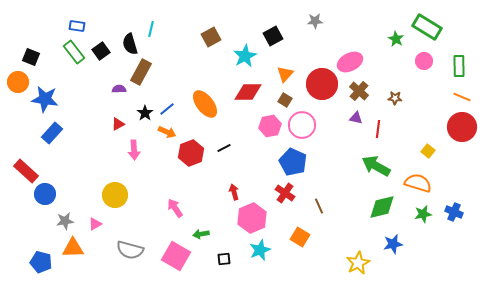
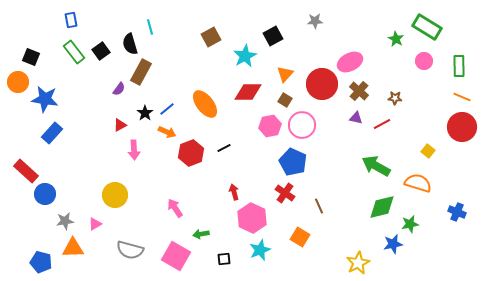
blue rectangle at (77, 26): moved 6 px left, 6 px up; rotated 70 degrees clockwise
cyan line at (151, 29): moved 1 px left, 2 px up; rotated 28 degrees counterclockwise
purple semicircle at (119, 89): rotated 128 degrees clockwise
red triangle at (118, 124): moved 2 px right, 1 px down
red line at (378, 129): moved 4 px right, 5 px up; rotated 54 degrees clockwise
blue cross at (454, 212): moved 3 px right
green star at (423, 214): moved 13 px left, 10 px down
pink hexagon at (252, 218): rotated 12 degrees counterclockwise
